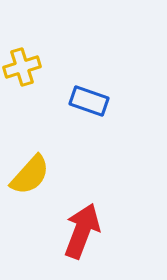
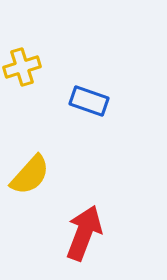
red arrow: moved 2 px right, 2 px down
